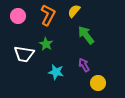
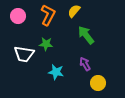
green star: rotated 24 degrees counterclockwise
purple arrow: moved 1 px right, 1 px up
